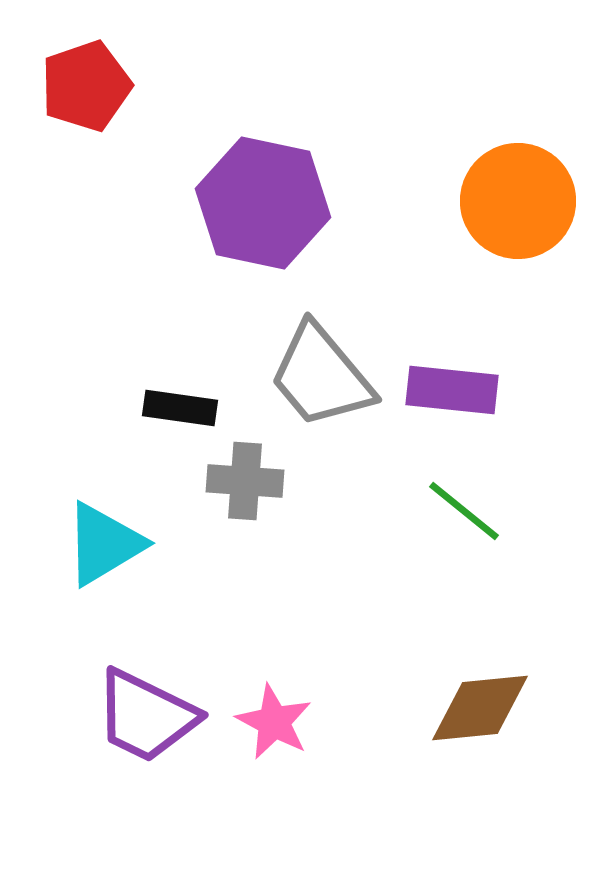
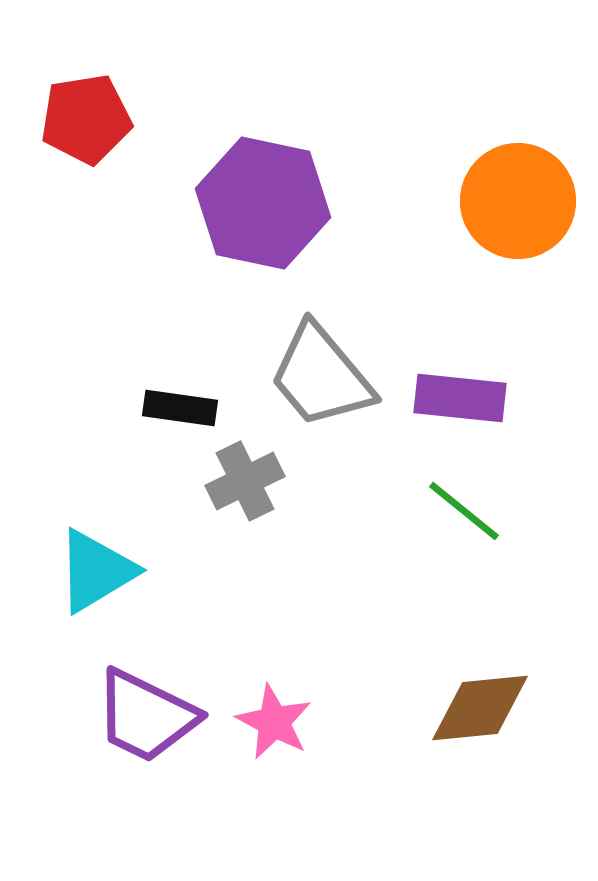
red pentagon: moved 33 px down; rotated 10 degrees clockwise
purple rectangle: moved 8 px right, 8 px down
gray cross: rotated 30 degrees counterclockwise
cyan triangle: moved 8 px left, 27 px down
